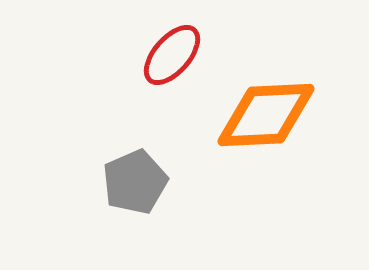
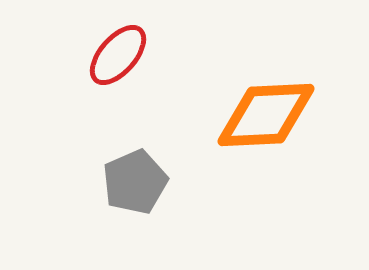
red ellipse: moved 54 px left
